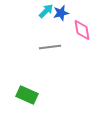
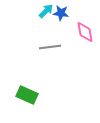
blue star: rotated 21 degrees clockwise
pink diamond: moved 3 px right, 2 px down
